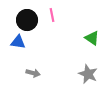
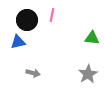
pink line: rotated 24 degrees clockwise
green triangle: rotated 28 degrees counterclockwise
blue triangle: rotated 21 degrees counterclockwise
gray star: rotated 18 degrees clockwise
